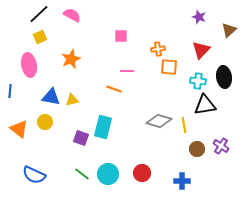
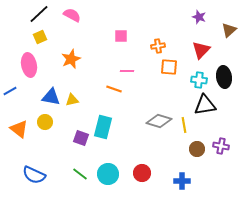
orange cross: moved 3 px up
cyan cross: moved 1 px right, 1 px up
blue line: rotated 56 degrees clockwise
purple cross: rotated 21 degrees counterclockwise
green line: moved 2 px left
